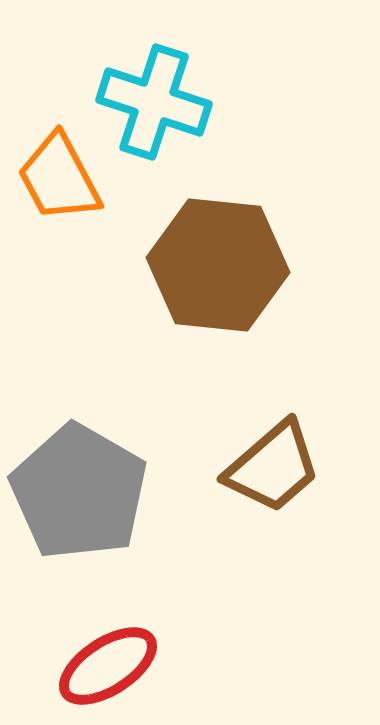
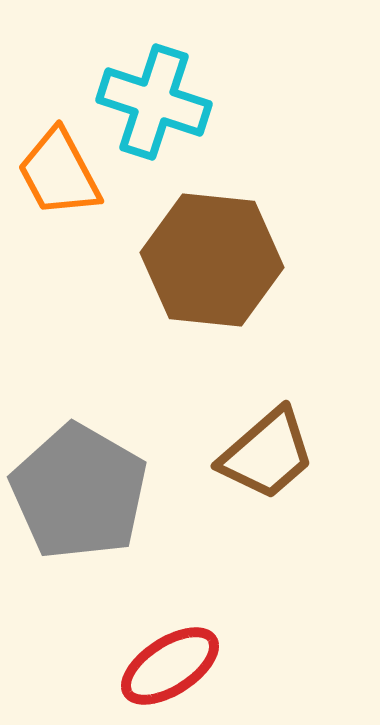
orange trapezoid: moved 5 px up
brown hexagon: moved 6 px left, 5 px up
brown trapezoid: moved 6 px left, 13 px up
red ellipse: moved 62 px right
